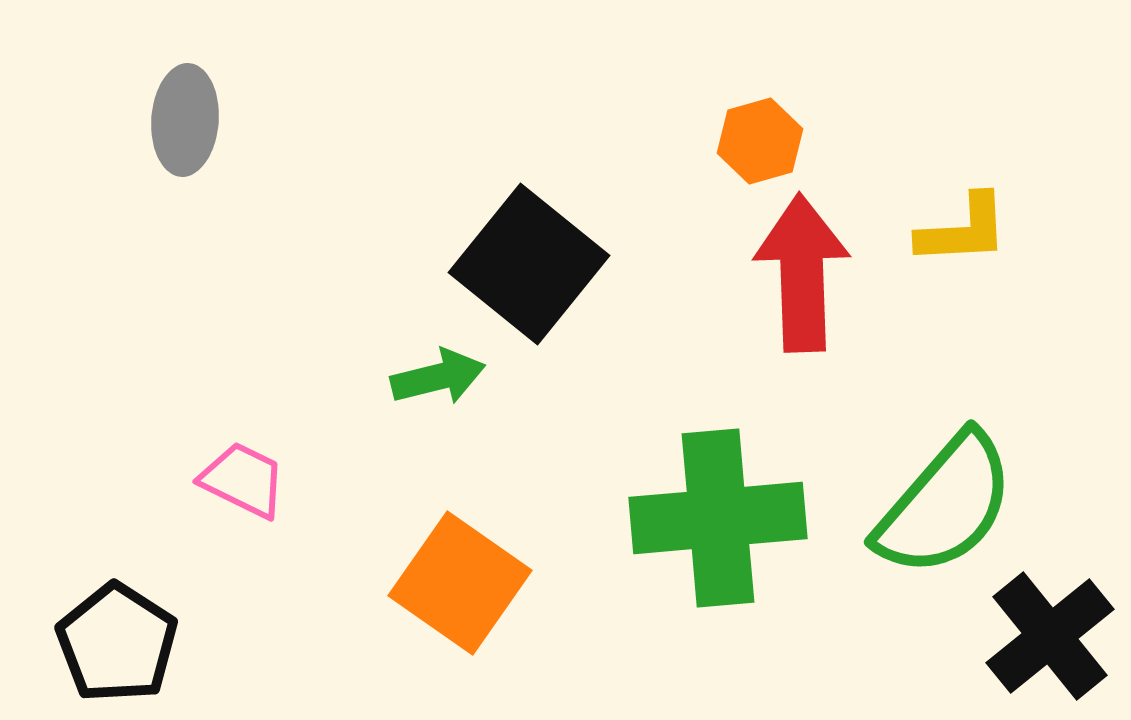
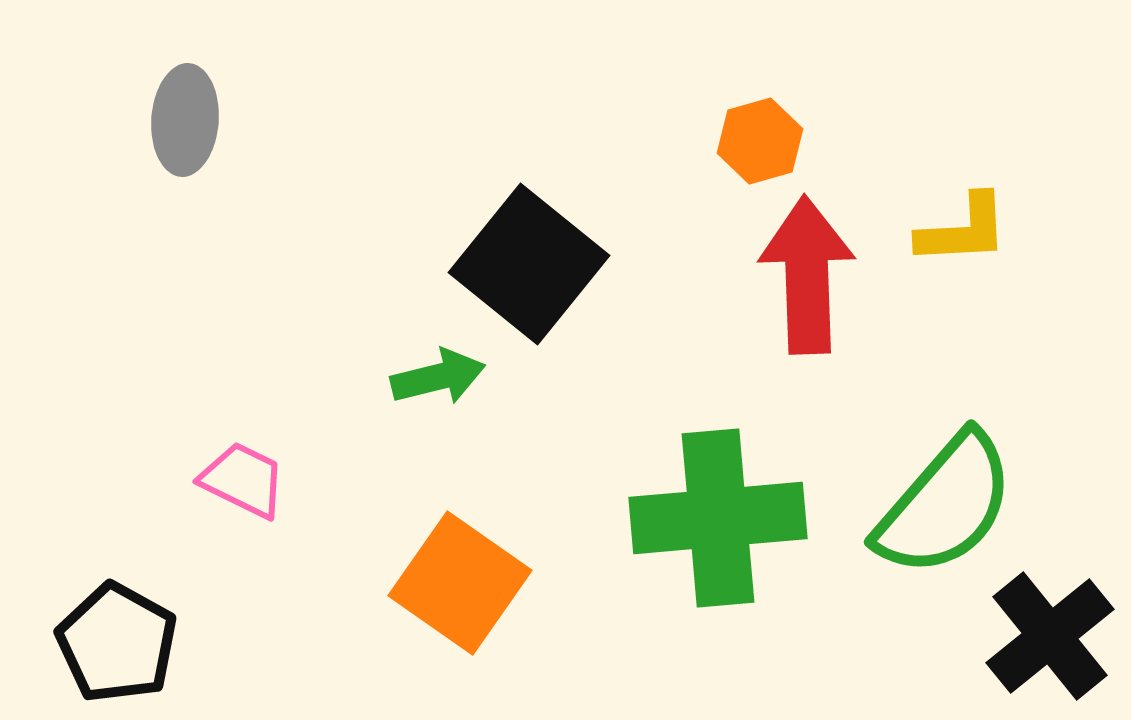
red arrow: moved 5 px right, 2 px down
black pentagon: rotated 4 degrees counterclockwise
